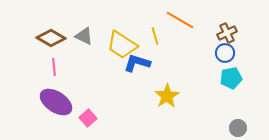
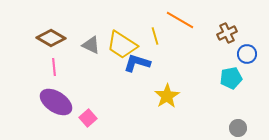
gray triangle: moved 7 px right, 9 px down
blue circle: moved 22 px right, 1 px down
